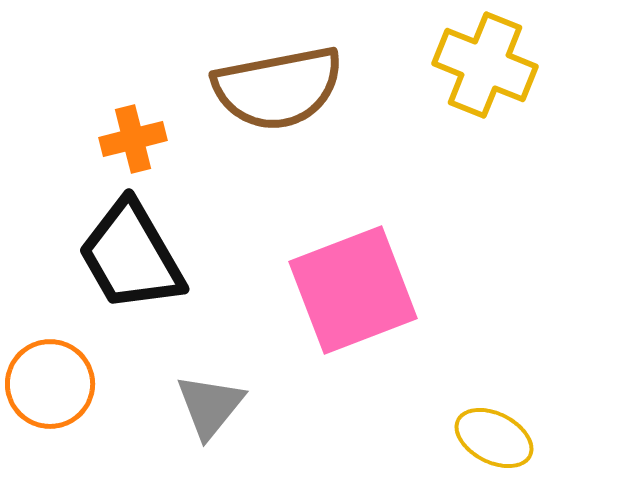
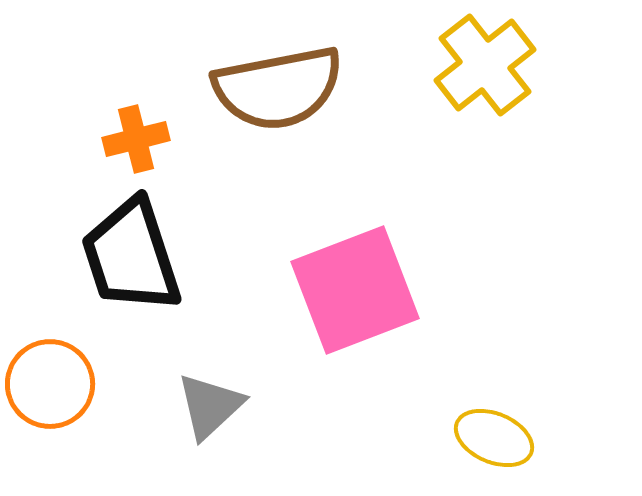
yellow cross: rotated 30 degrees clockwise
orange cross: moved 3 px right
black trapezoid: rotated 12 degrees clockwise
pink square: moved 2 px right
gray triangle: rotated 8 degrees clockwise
yellow ellipse: rotated 4 degrees counterclockwise
